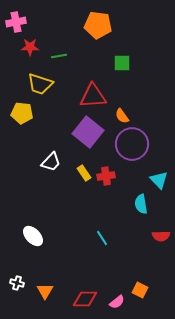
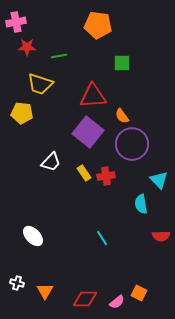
red star: moved 3 px left
orange square: moved 1 px left, 3 px down
